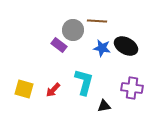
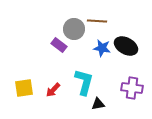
gray circle: moved 1 px right, 1 px up
yellow square: moved 1 px up; rotated 24 degrees counterclockwise
black triangle: moved 6 px left, 2 px up
